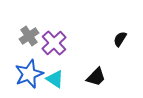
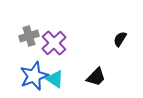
gray cross: rotated 18 degrees clockwise
blue star: moved 5 px right, 2 px down
